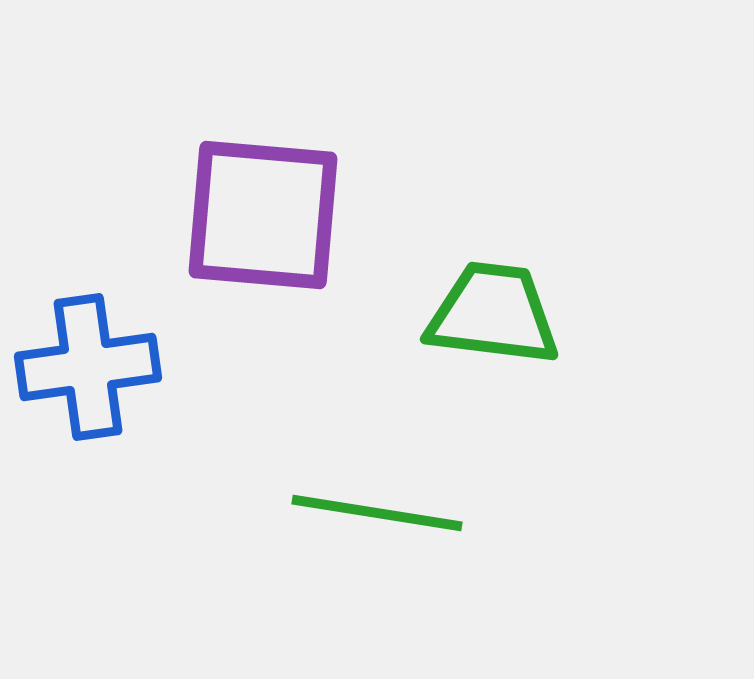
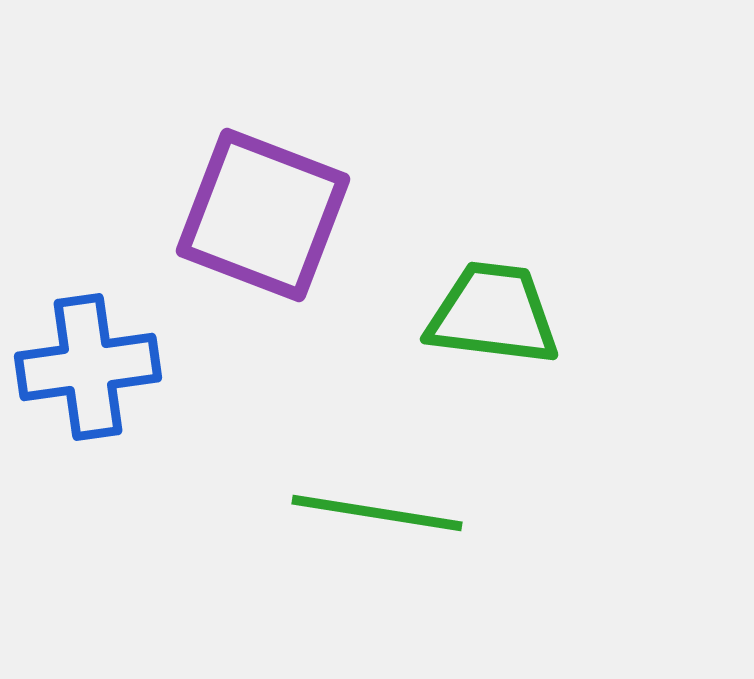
purple square: rotated 16 degrees clockwise
